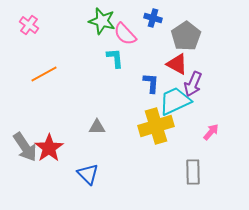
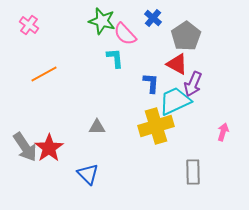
blue cross: rotated 24 degrees clockwise
pink arrow: moved 12 px right; rotated 24 degrees counterclockwise
